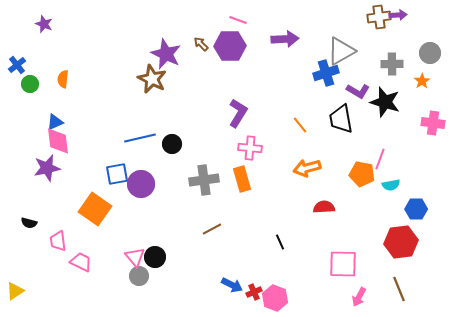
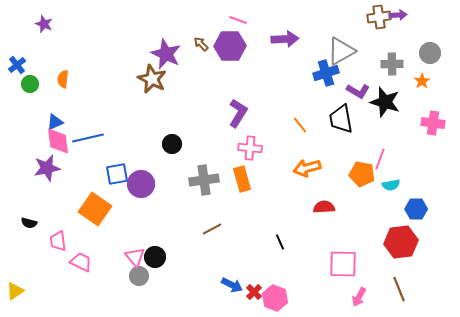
blue line at (140, 138): moved 52 px left
red cross at (254, 292): rotated 21 degrees counterclockwise
